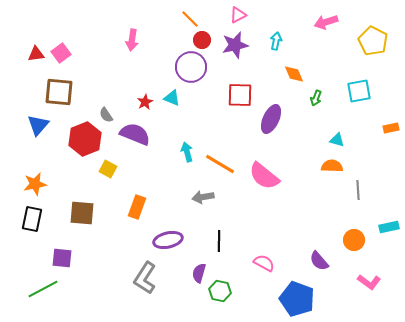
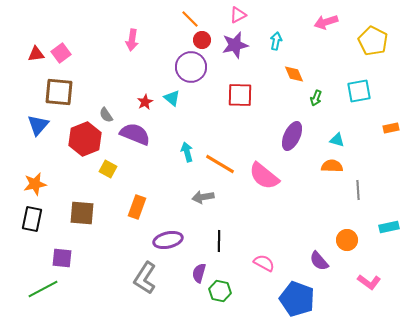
cyan triangle at (172, 98): rotated 18 degrees clockwise
purple ellipse at (271, 119): moved 21 px right, 17 px down
orange circle at (354, 240): moved 7 px left
